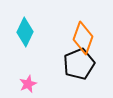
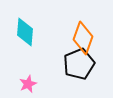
cyan diamond: rotated 20 degrees counterclockwise
